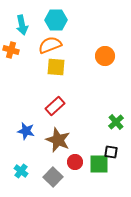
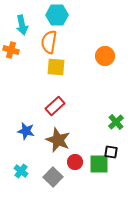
cyan hexagon: moved 1 px right, 5 px up
orange semicircle: moved 1 px left, 3 px up; rotated 60 degrees counterclockwise
